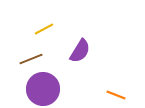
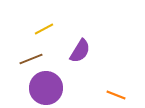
purple circle: moved 3 px right, 1 px up
